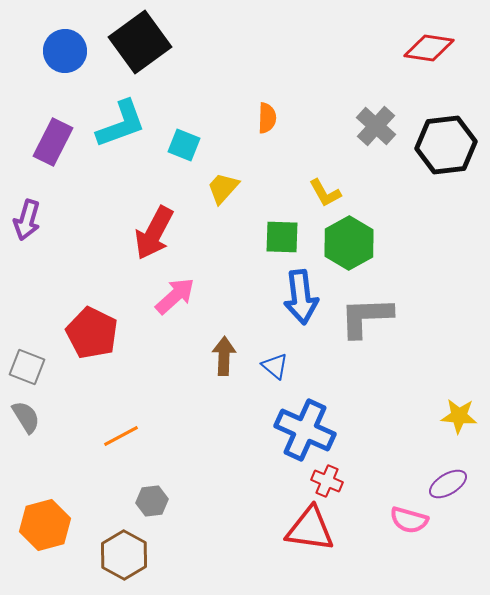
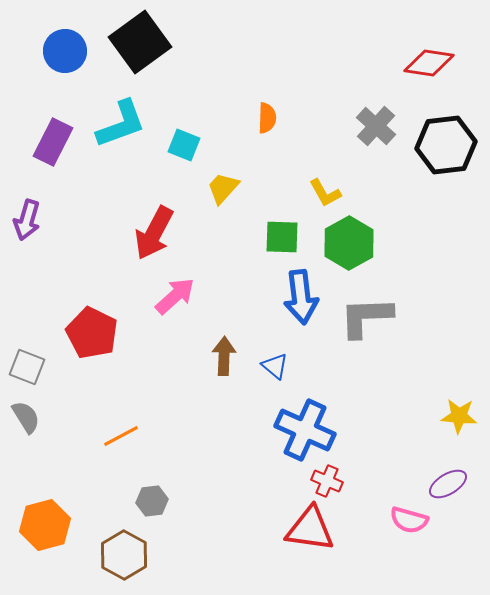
red diamond: moved 15 px down
